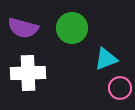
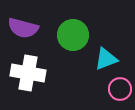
green circle: moved 1 px right, 7 px down
white cross: rotated 12 degrees clockwise
pink circle: moved 1 px down
